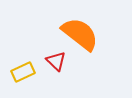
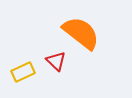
orange semicircle: moved 1 px right, 1 px up
